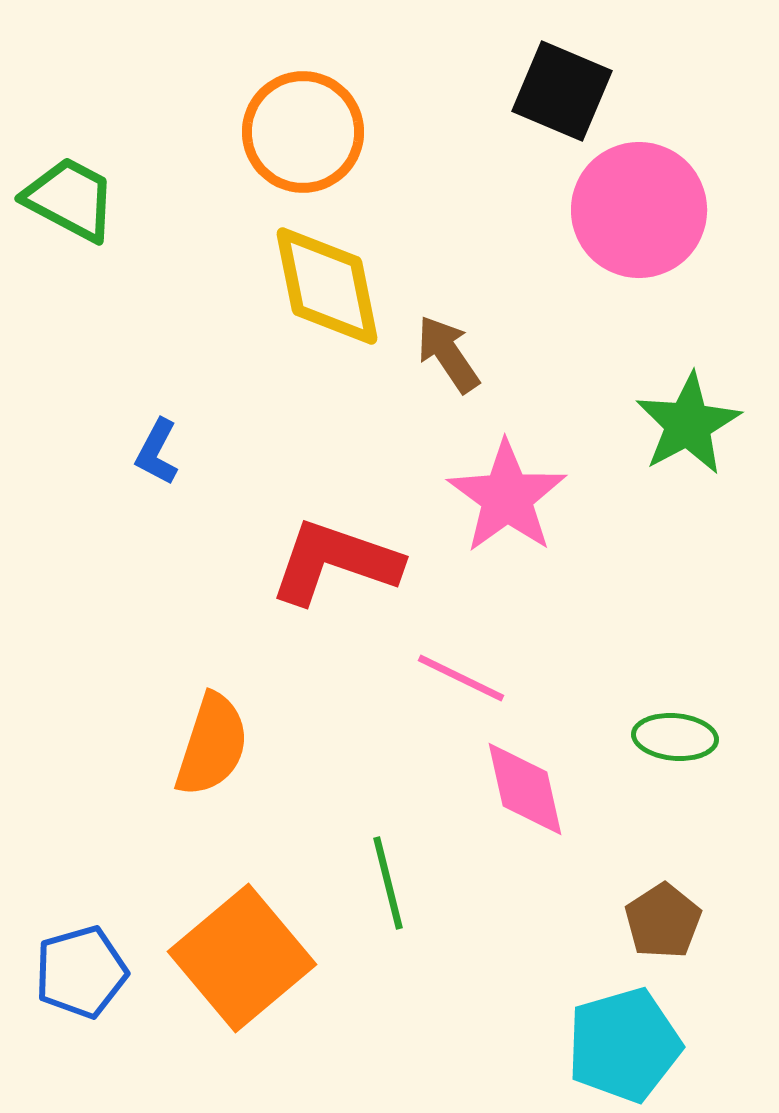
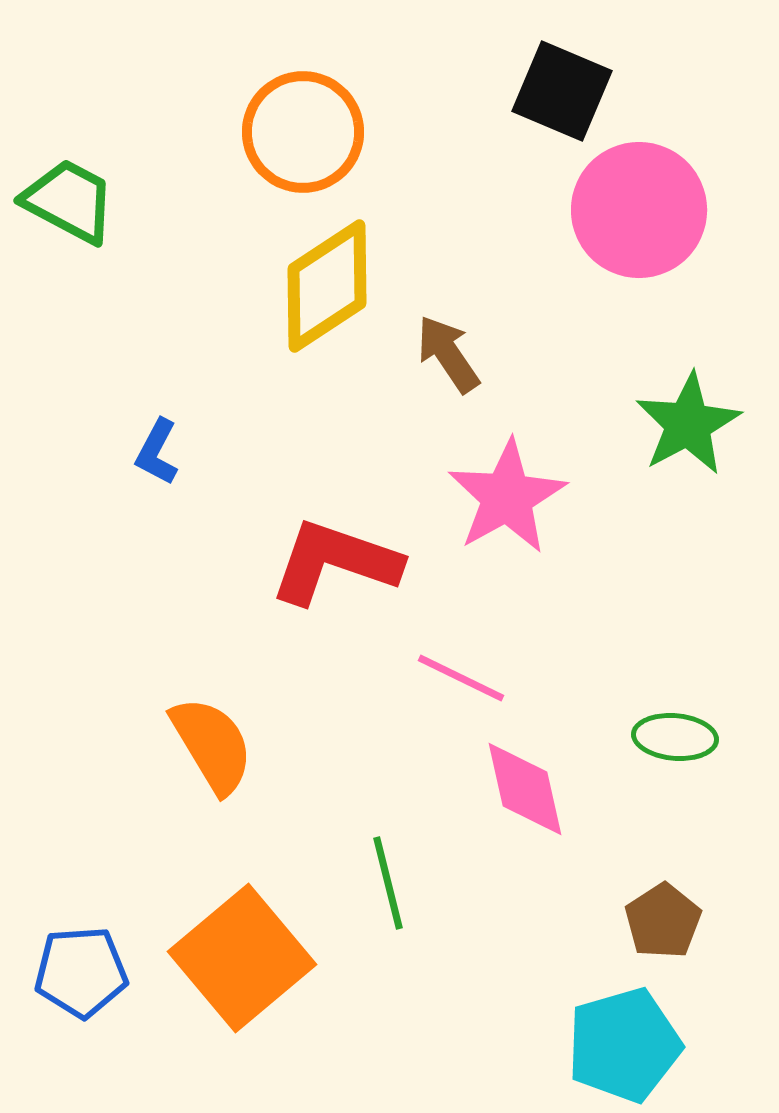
green trapezoid: moved 1 px left, 2 px down
yellow diamond: rotated 68 degrees clockwise
pink star: rotated 7 degrees clockwise
orange semicircle: rotated 49 degrees counterclockwise
blue pentagon: rotated 12 degrees clockwise
